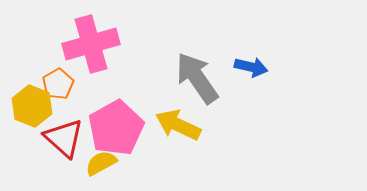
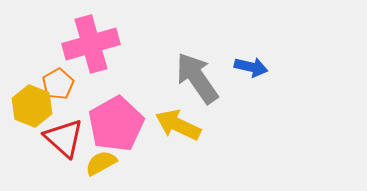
pink pentagon: moved 4 px up
